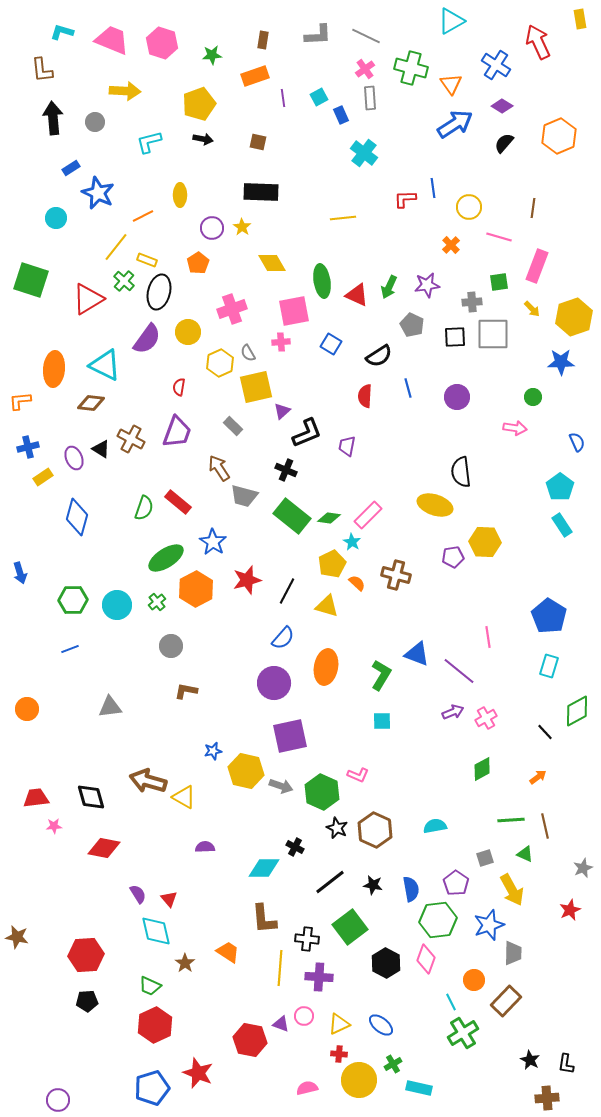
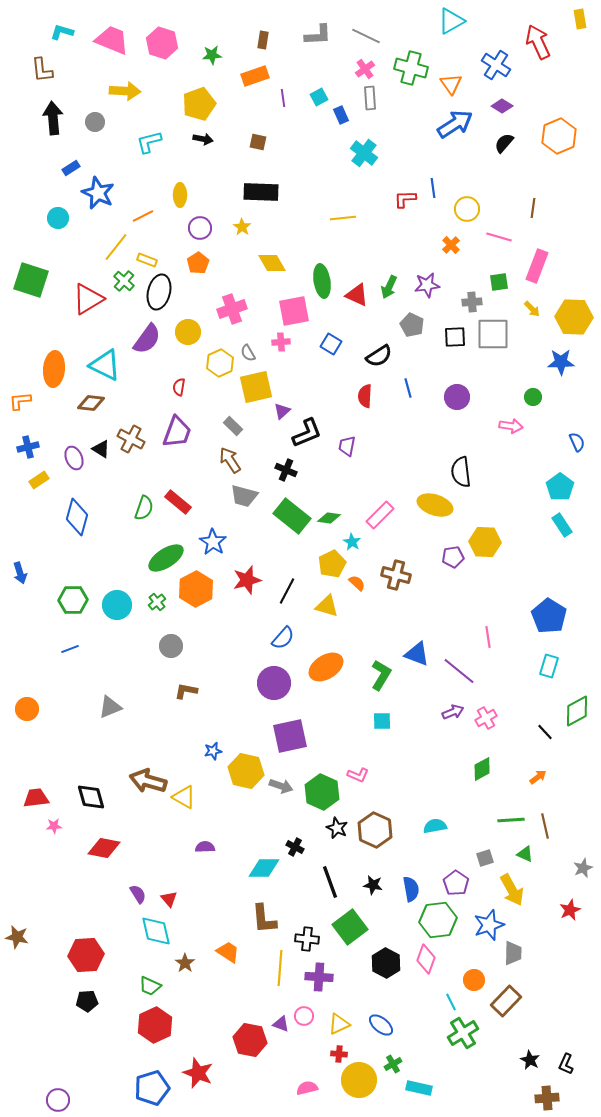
yellow circle at (469, 207): moved 2 px left, 2 px down
cyan circle at (56, 218): moved 2 px right
purple circle at (212, 228): moved 12 px left
yellow hexagon at (574, 317): rotated 21 degrees clockwise
pink arrow at (515, 428): moved 4 px left, 2 px up
brown arrow at (219, 468): moved 11 px right, 8 px up
yellow rectangle at (43, 477): moved 4 px left, 3 px down
pink rectangle at (368, 515): moved 12 px right
orange ellipse at (326, 667): rotated 48 degrees clockwise
gray triangle at (110, 707): rotated 15 degrees counterclockwise
black line at (330, 882): rotated 72 degrees counterclockwise
black L-shape at (566, 1064): rotated 15 degrees clockwise
